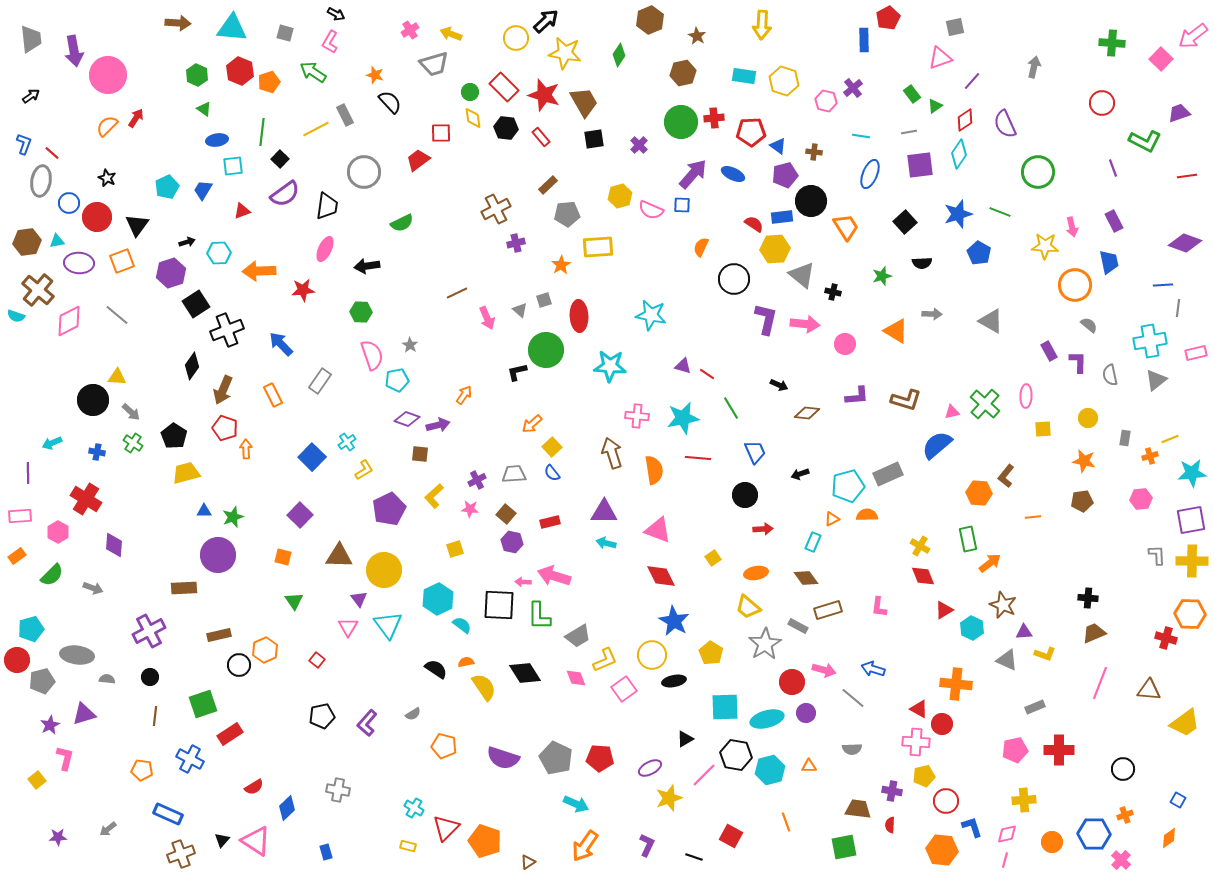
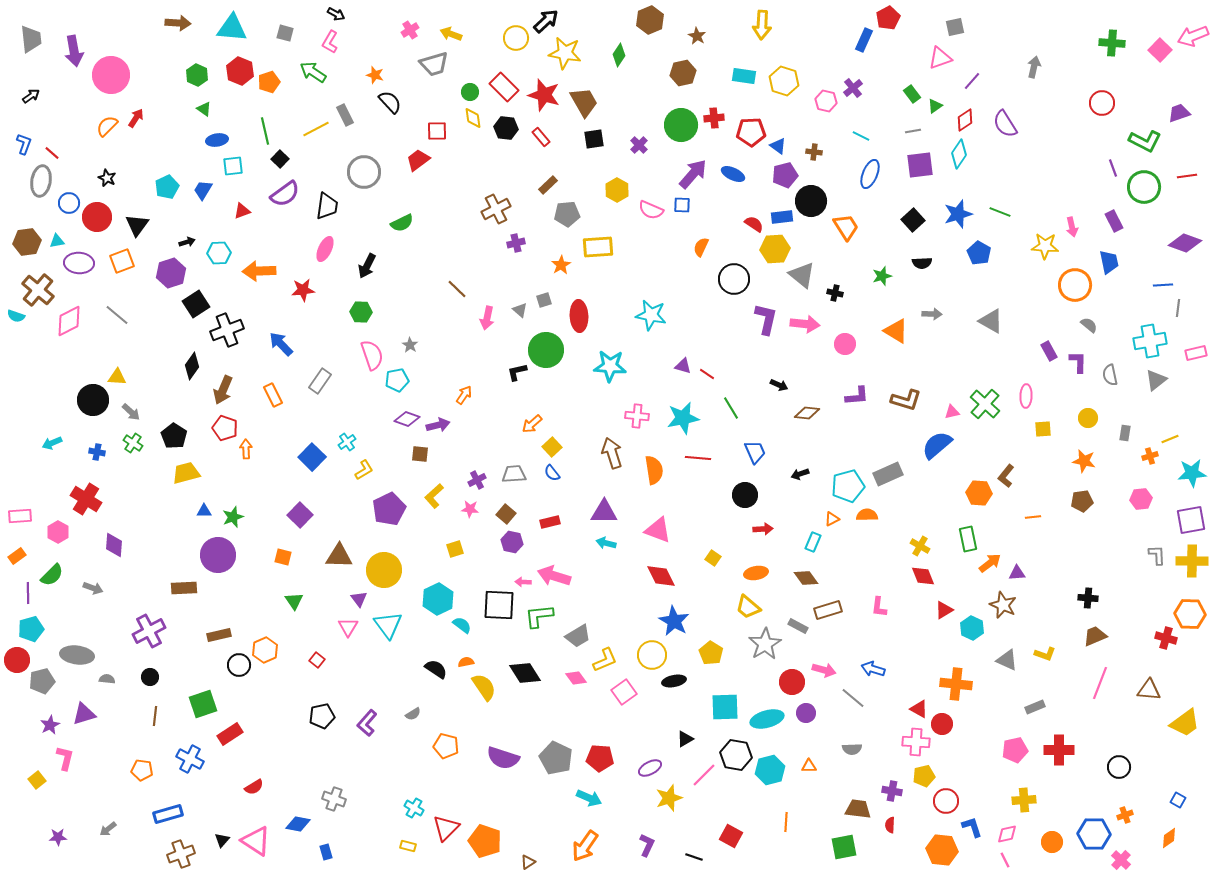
pink arrow at (1193, 36): rotated 16 degrees clockwise
blue rectangle at (864, 40): rotated 25 degrees clockwise
pink square at (1161, 59): moved 1 px left, 9 px up
pink circle at (108, 75): moved 3 px right
green circle at (681, 122): moved 3 px down
purple semicircle at (1005, 124): rotated 8 degrees counterclockwise
green line at (262, 132): moved 3 px right, 1 px up; rotated 20 degrees counterclockwise
gray line at (909, 132): moved 4 px right, 1 px up
red square at (441, 133): moved 4 px left, 2 px up
cyan line at (861, 136): rotated 18 degrees clockwise
green circle at (1038, 172): moved 106 px right, 15 px down
yellow hexagon at (620, 196): moved 3 px left, 6 px up; rotated 15 degrees counterclockwise
black square at (905, 222): moved 8 px right, 2 px up
black arrow at (367, 266): rotated 55 degrees counterclockwise
black cross at (833, 292): moved 2 px right, 1 px down
brown line at (457, 293): moved 4 px up; rotated 70 degrees clockwise
pink arrow at (487, 318): rotated 35 degrees clockwise
gray rectangle at (1125, 438): moved 5 px up
purple line at (28, 473): moved 120 px down
yellow square at (713, 558): rotated 21 degrees counterclockwise
green L-shape at (539, 616): rotated 84 degrees clockwise
purple triangle at (1024, 632): moved 7 px left, 59 px up
brown trapezoid at (1094, 633): moved 1 px right, 3 px down
pink diamond at (576, 678): rotated 15 degrees counterclockwise
pink square at (624, 689): moved 3 px down
orange pentagon at (444, 746): moved 2 px right
black circle at (1123, 769): moved 4 px left, 2 px up
gray cross at (338, 790): moved 4 px left, 9 px down; rotated 10 degrees clockwise
cyan arrow at (576, 804): moved 13 px right, 6 px up
blue diamond at (287, 808): moved 11 px right, 16 px down; rotated 55 degrees clockwise
blue rectangle at (168, 814): rotated 40 degrees counterclockwise
orange line at (786, 822): rotated 24 degrees clockwise
pink line at (1005, 860): rotated 42 degrees counterclockwise
